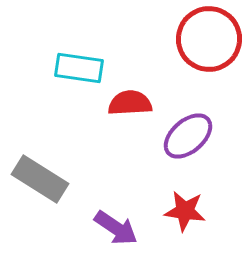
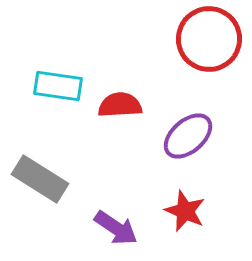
cyan rectangle: moved 21 px left, 18 px down
red semicircle: moved 10 px left, 2 px down
red star: rotated 15 degrees clockwise
